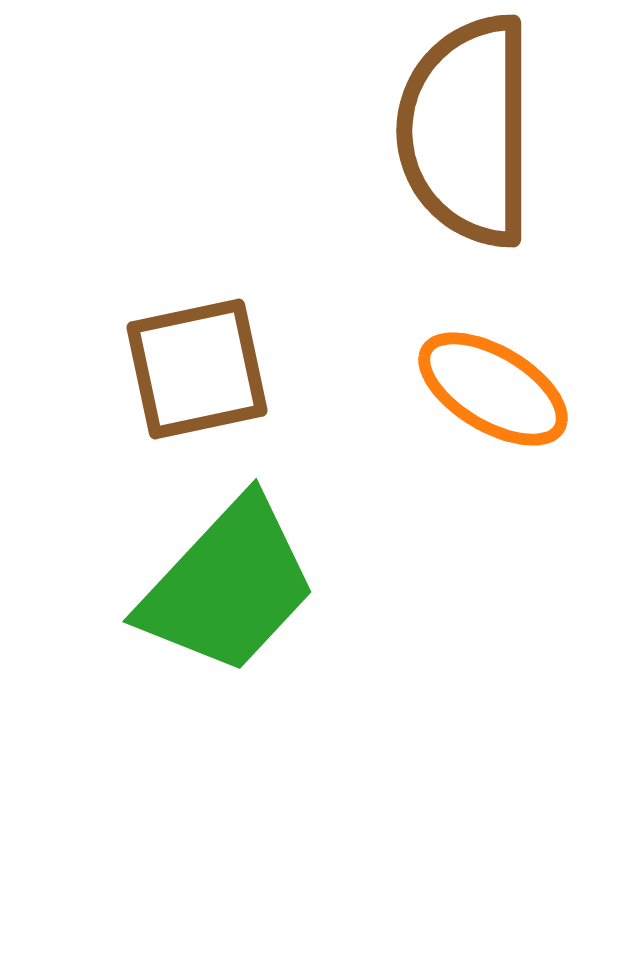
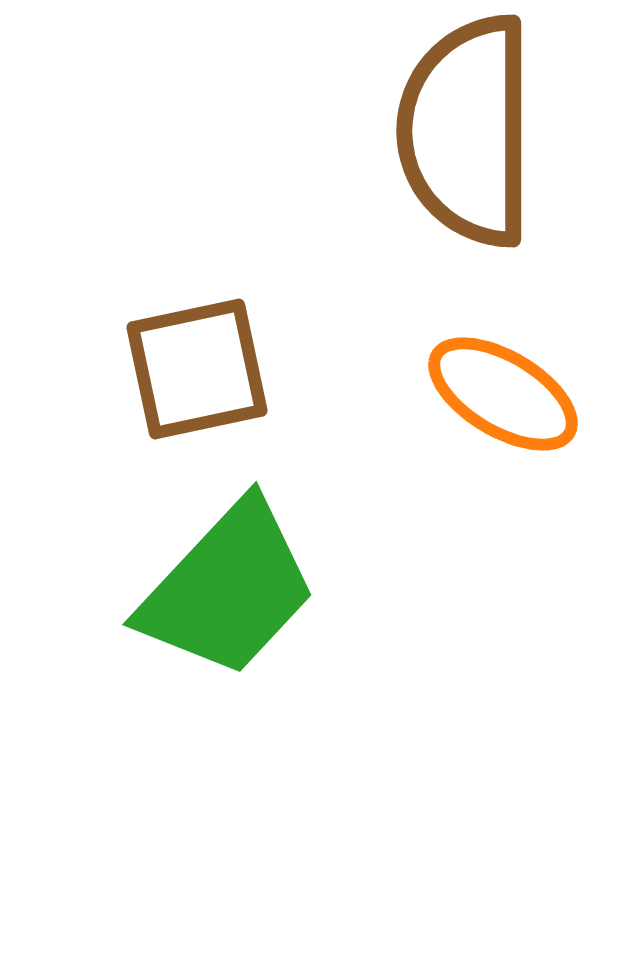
orange ellipse: moved 10 px right, 5 px down
green trapezoid: moved 3 px down
